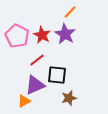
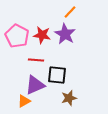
red star: rotated 18 degrees counterclockwise
red line: moved 1 px left; rotated 42 degrees clockwise
